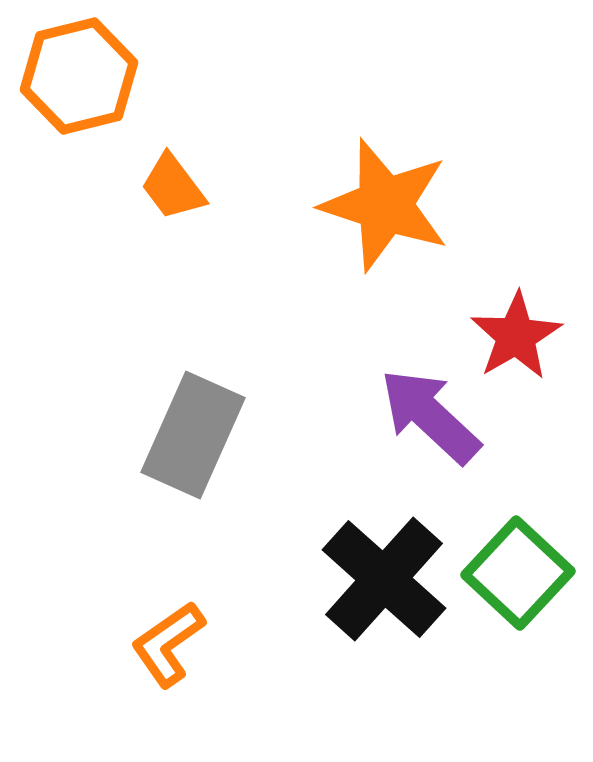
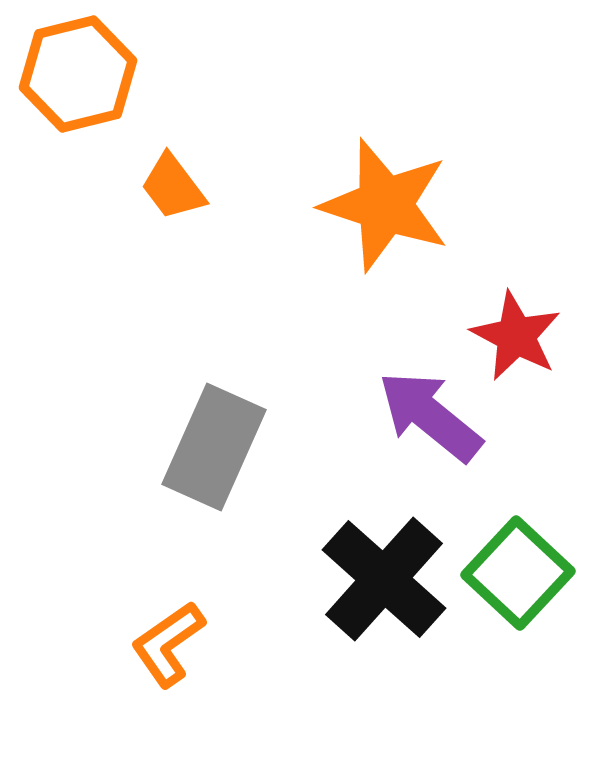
orange hexagon: moved 1 px left, 2 px up
red star: rotated 14 degrees counterclockwise
purple arrow: rotated 4 degrees counterclockwise
gray rectangle: moved 21 px right, 12 px down
